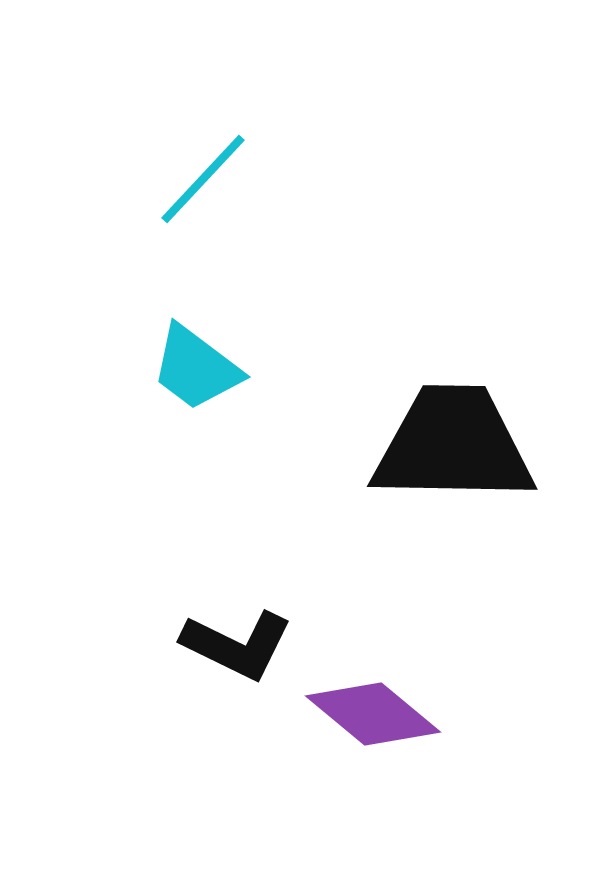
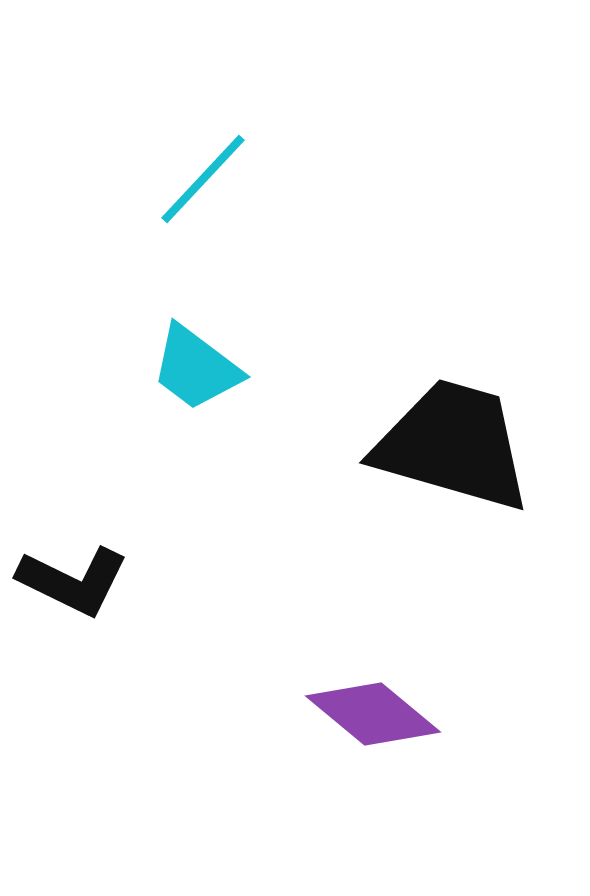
black trapezoid: rotated 15 degrees clockwise
black L-shape: moved 164 px left, 64 px up
